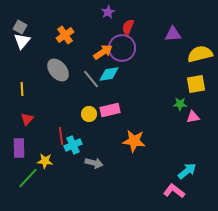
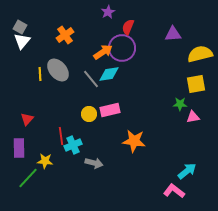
yellow line: moved 18 px right, 15 px up
